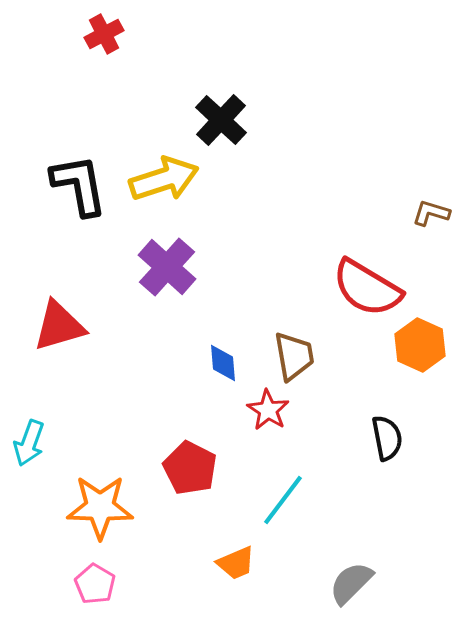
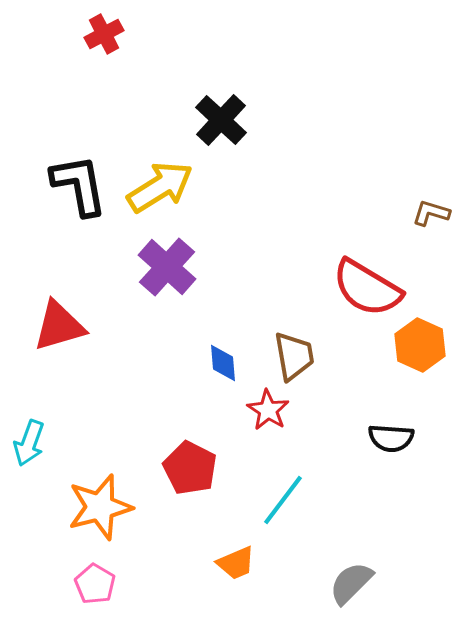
yellow arrow: moved 4 px left, 8 px down; rotated 14 degrees counterclockwise
black semicircle: moved 4 px right; rotated 105 degrees clockwise
orange star: rotated 16 degrees counterclockwise
